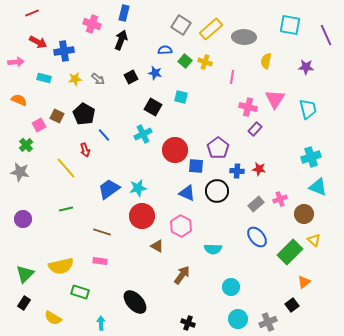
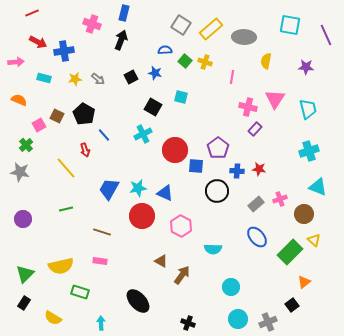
cyan cross at (311, 157): moved 2 px left, 6 px up
blue trapezoid at (109, 189): rotated 25 degrees counterclockwise
blue triangle at (187, 193): moved 22 px left
brown triangle at (157, 246): moved 4 px right, 15 px down
black ellipse at (135, 302): moved 3 px right, 1 px up
